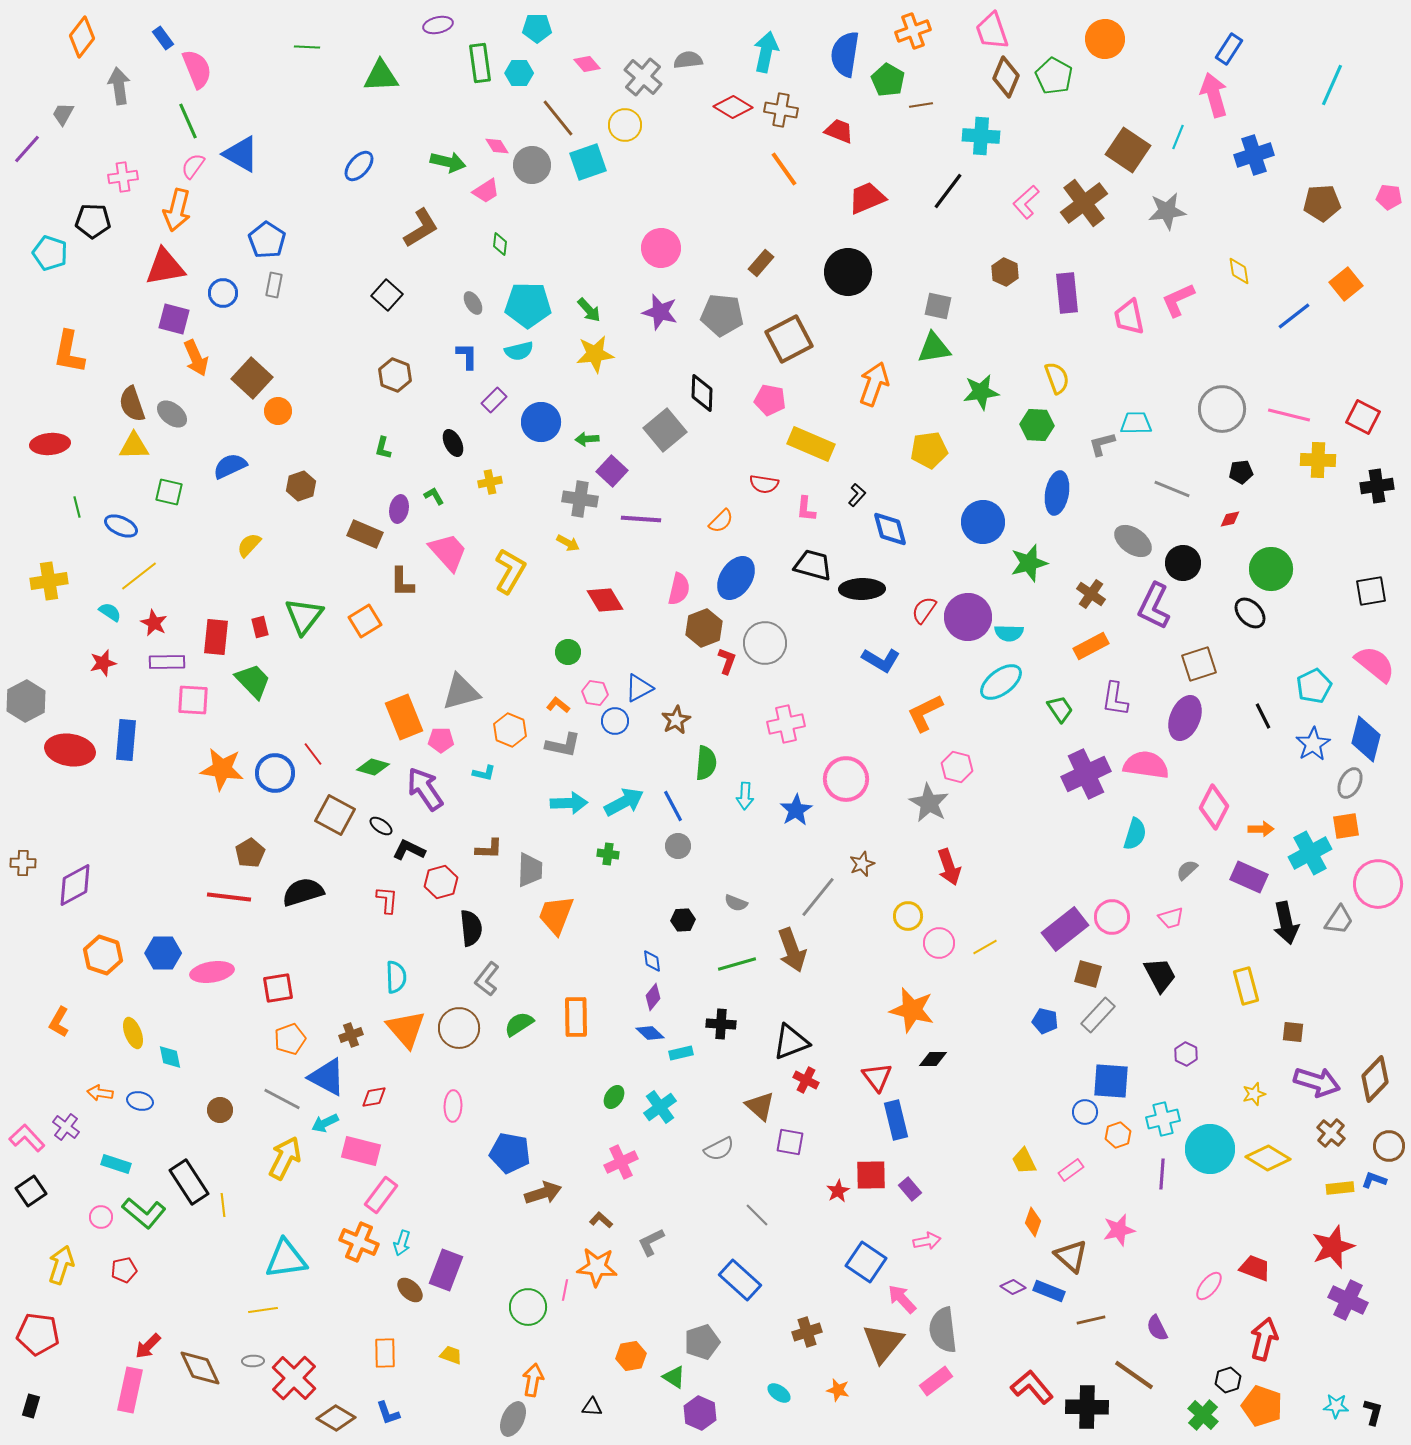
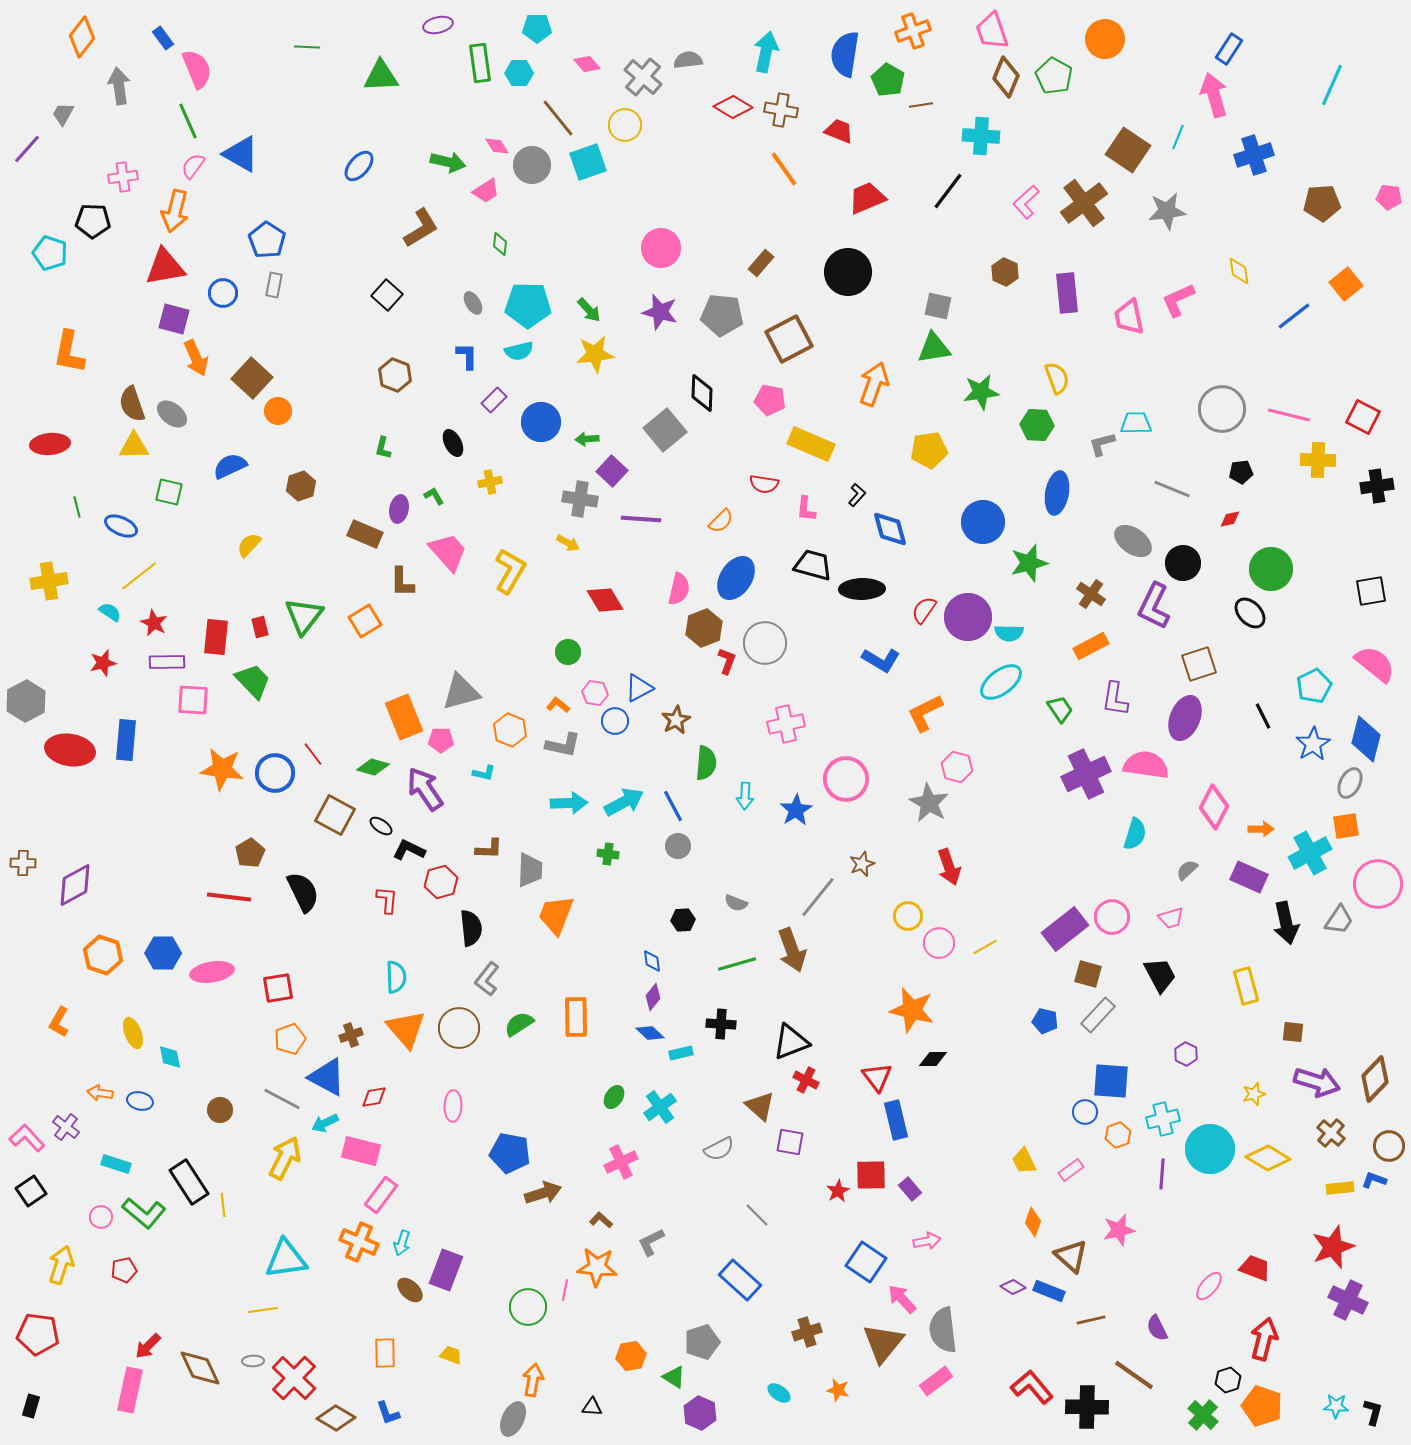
orange arrow at (177, 210): moved 2 px left, 1 px down
black semicircle at (303, 892): rotated 81 degrees clockwise
